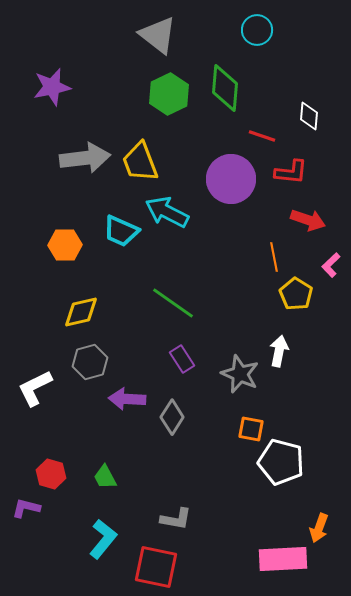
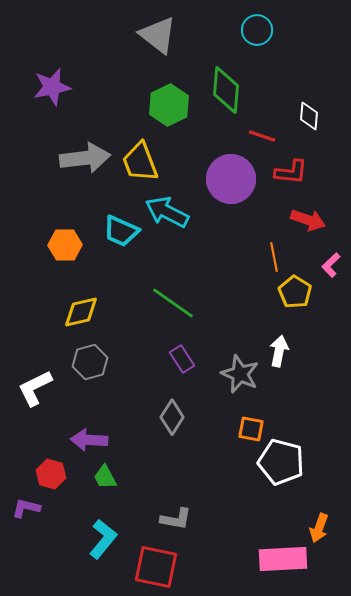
green diamond: moved 1 px right, 2 px down
green hexagon: moved 11 px down
yellow pentagon: moved 1 px left, 2 px up
purple arrow: moved 38 px left, 41 px down
